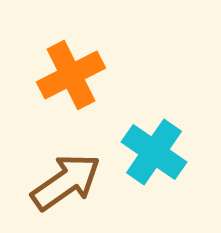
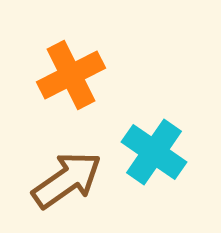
brown arrow: moved 1 px right, 2 px up
